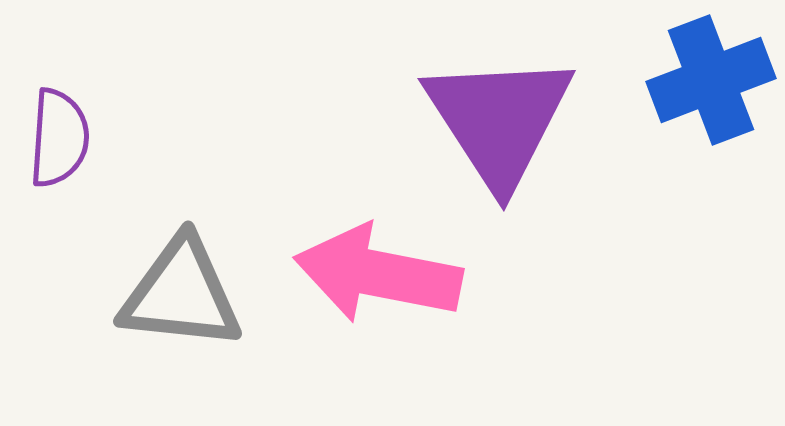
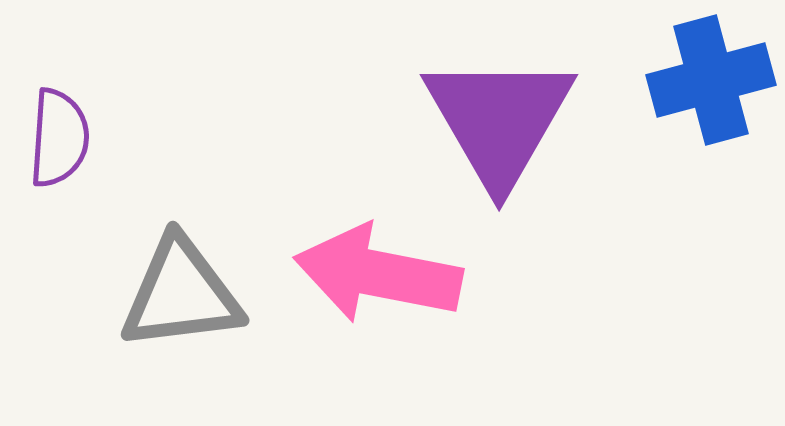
blue cross: rotated 6 degrees clockwise
purple triangle: rotated 3 degrees clockwise
gray triangle: rotated 13 degrees counterclockwise
